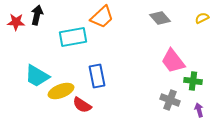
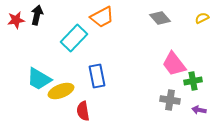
orange trapezoid: rotated 15 degrees clockwise
red star: moved 2 px up; rotated 12 degrees counterclockwise
cyan rectangle: moved 1 px right, 1 px down; rotated 36 degrees counterclockwise
pink trapezoid: moved 1 px right, 3 px down
cyan trapezoid: moved 2 px right, 3 px down
green cross: rotated 18 degrees counterclockwise
gray cross: rotated 12 degrees counterclockwise
red semicircle: moved 1 px right, 6 px down; rotated 48 degrees clockwise
purple arrow: rotated 64 degrees counterclockwise
